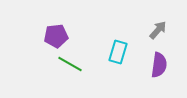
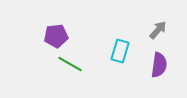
cyan rectangle: moved 2 px right, 1 px up
